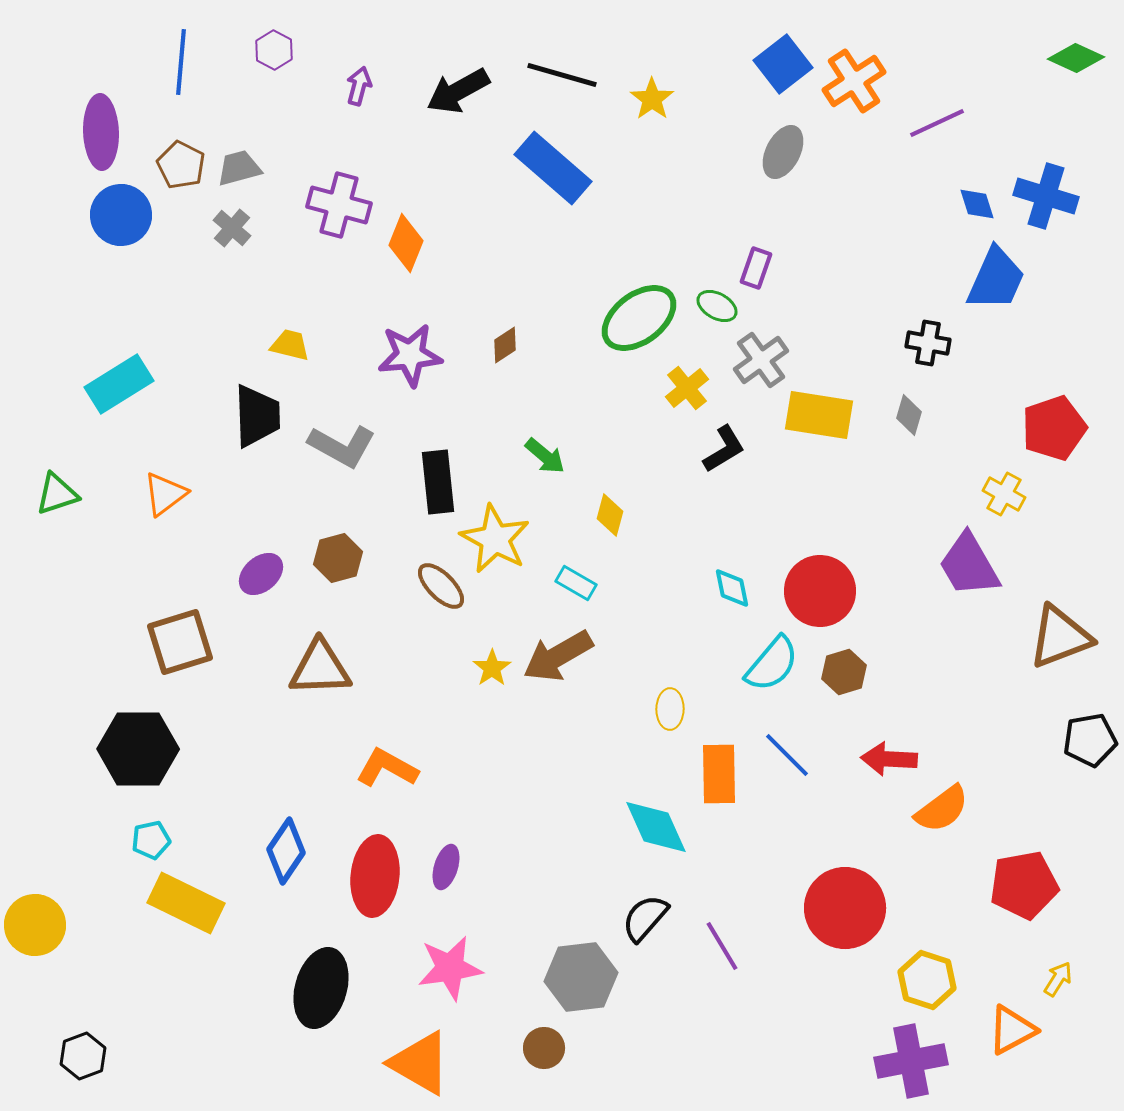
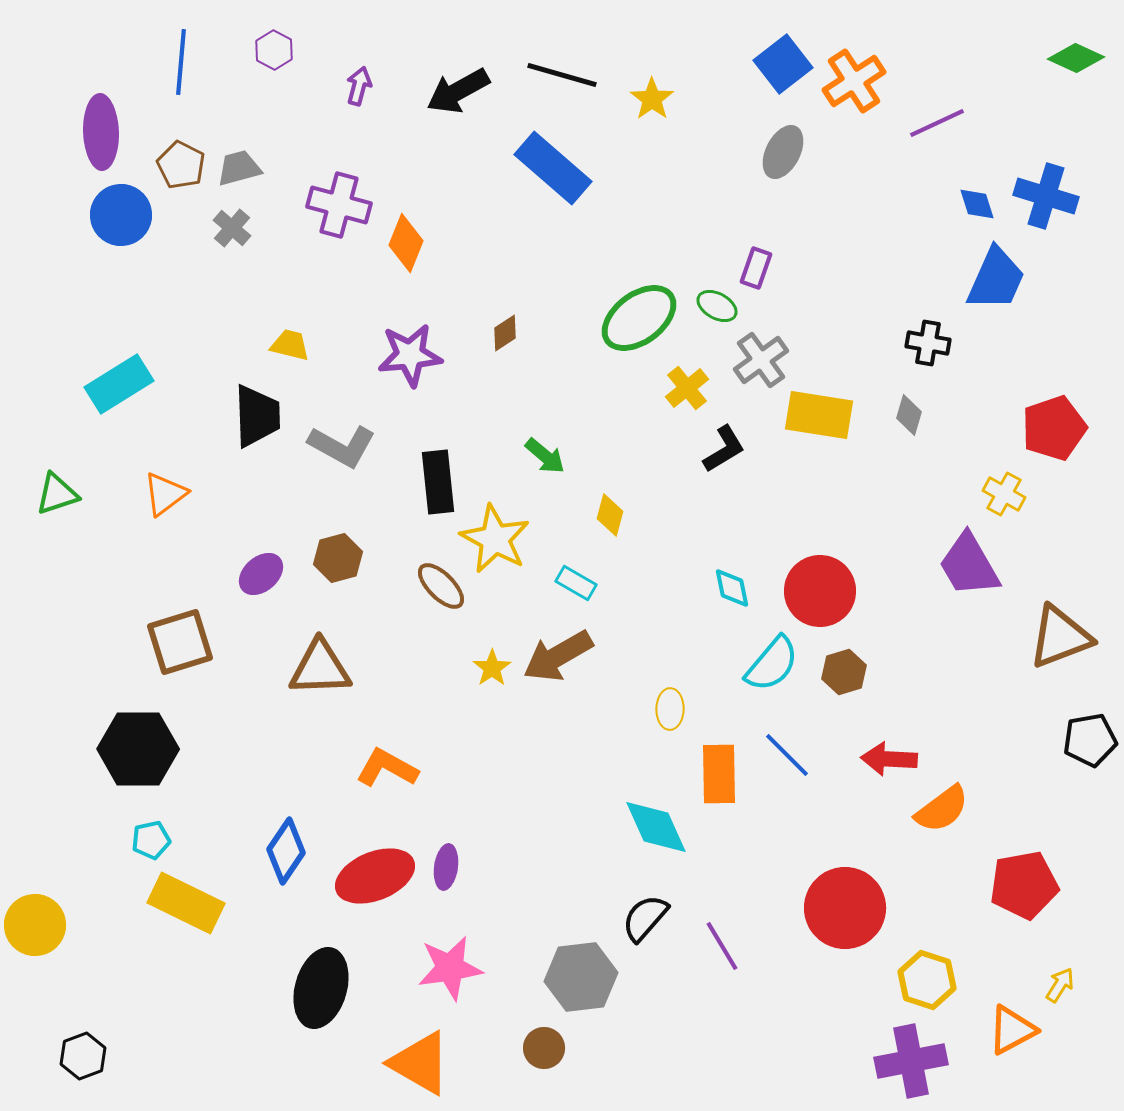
brown diamond at (505, 345): moved 12 px up
purple ellipse at (446, 867): rotated 9 degrees counterclockwise
red ellipse at (375, 876): rotated 62 degrees clockwise
yellow arrow at (1058, 979): moved 2 px right, 6 px down
